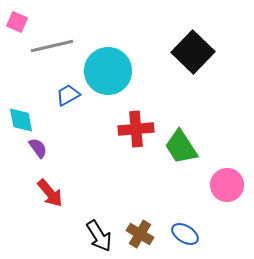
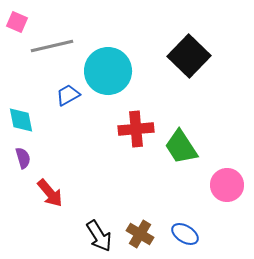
black square: moved 4 px left, 4 px down
purple semicircle: moved 15 px left, 10 px down; rotated 20 degrees clockwise
